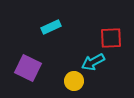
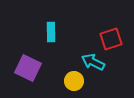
cyan rectangle: moved 5 px down; rotated 66 degrees counterclockwise
red square: moved 1 px down; rotated 15 degrees counterclockwise
cyan arrow: rotated 55 degrees clockwise
